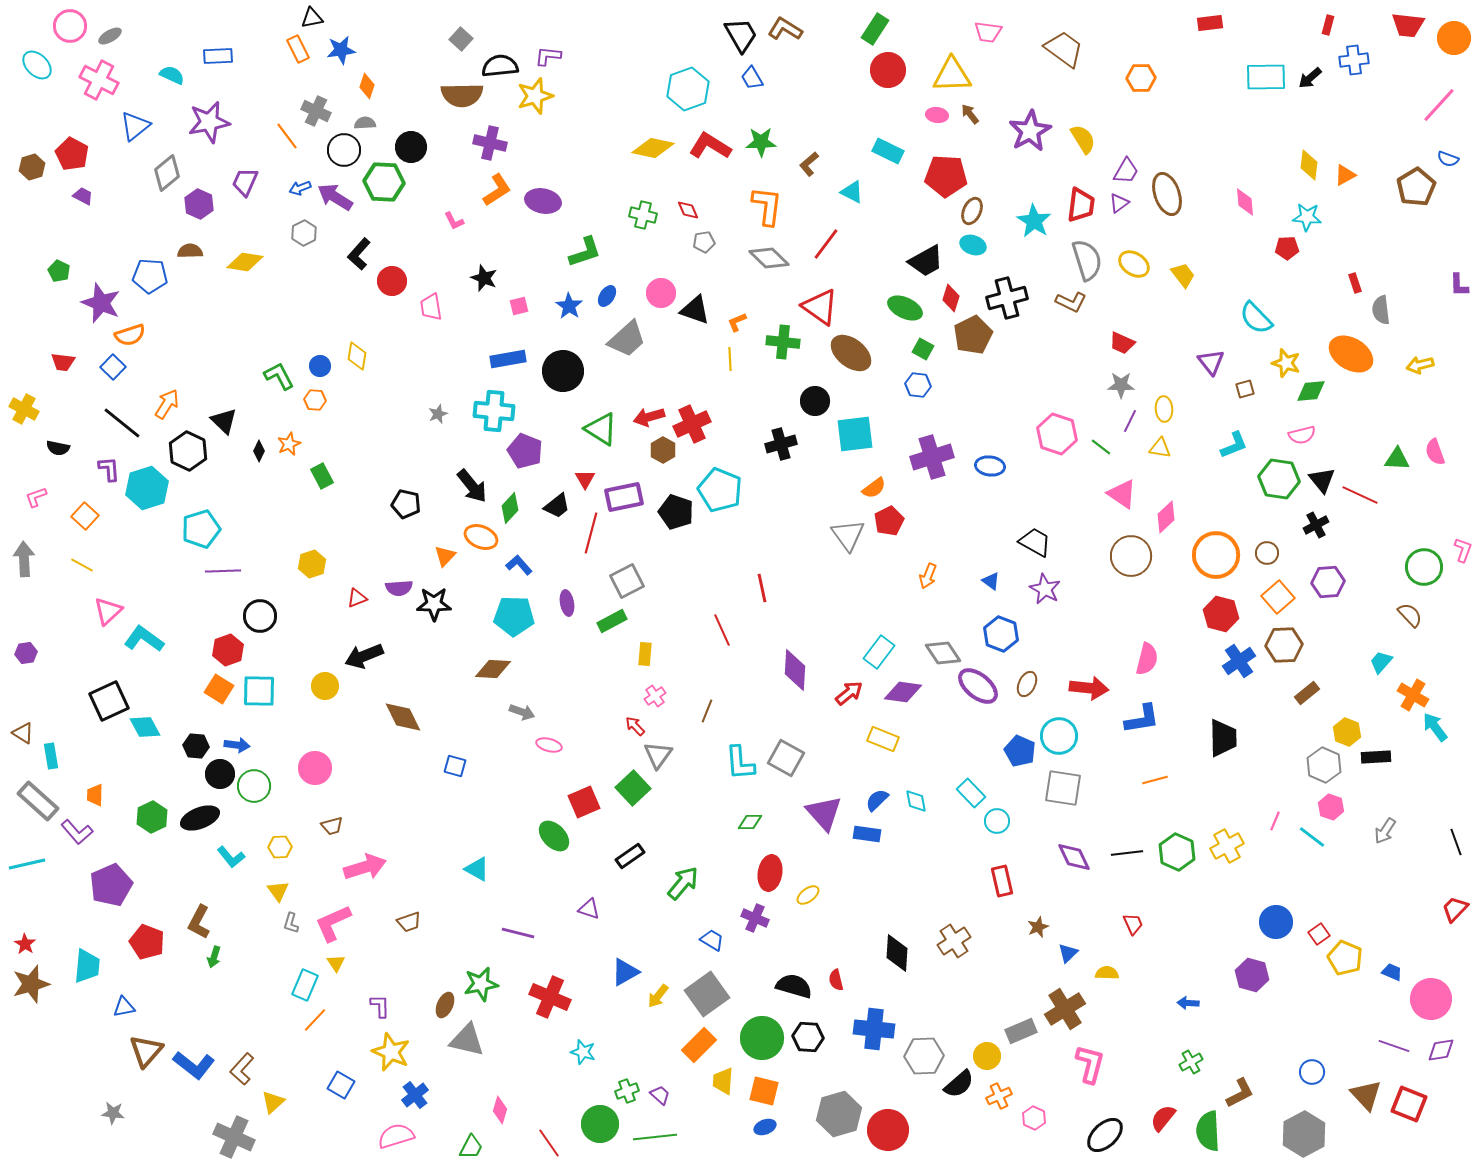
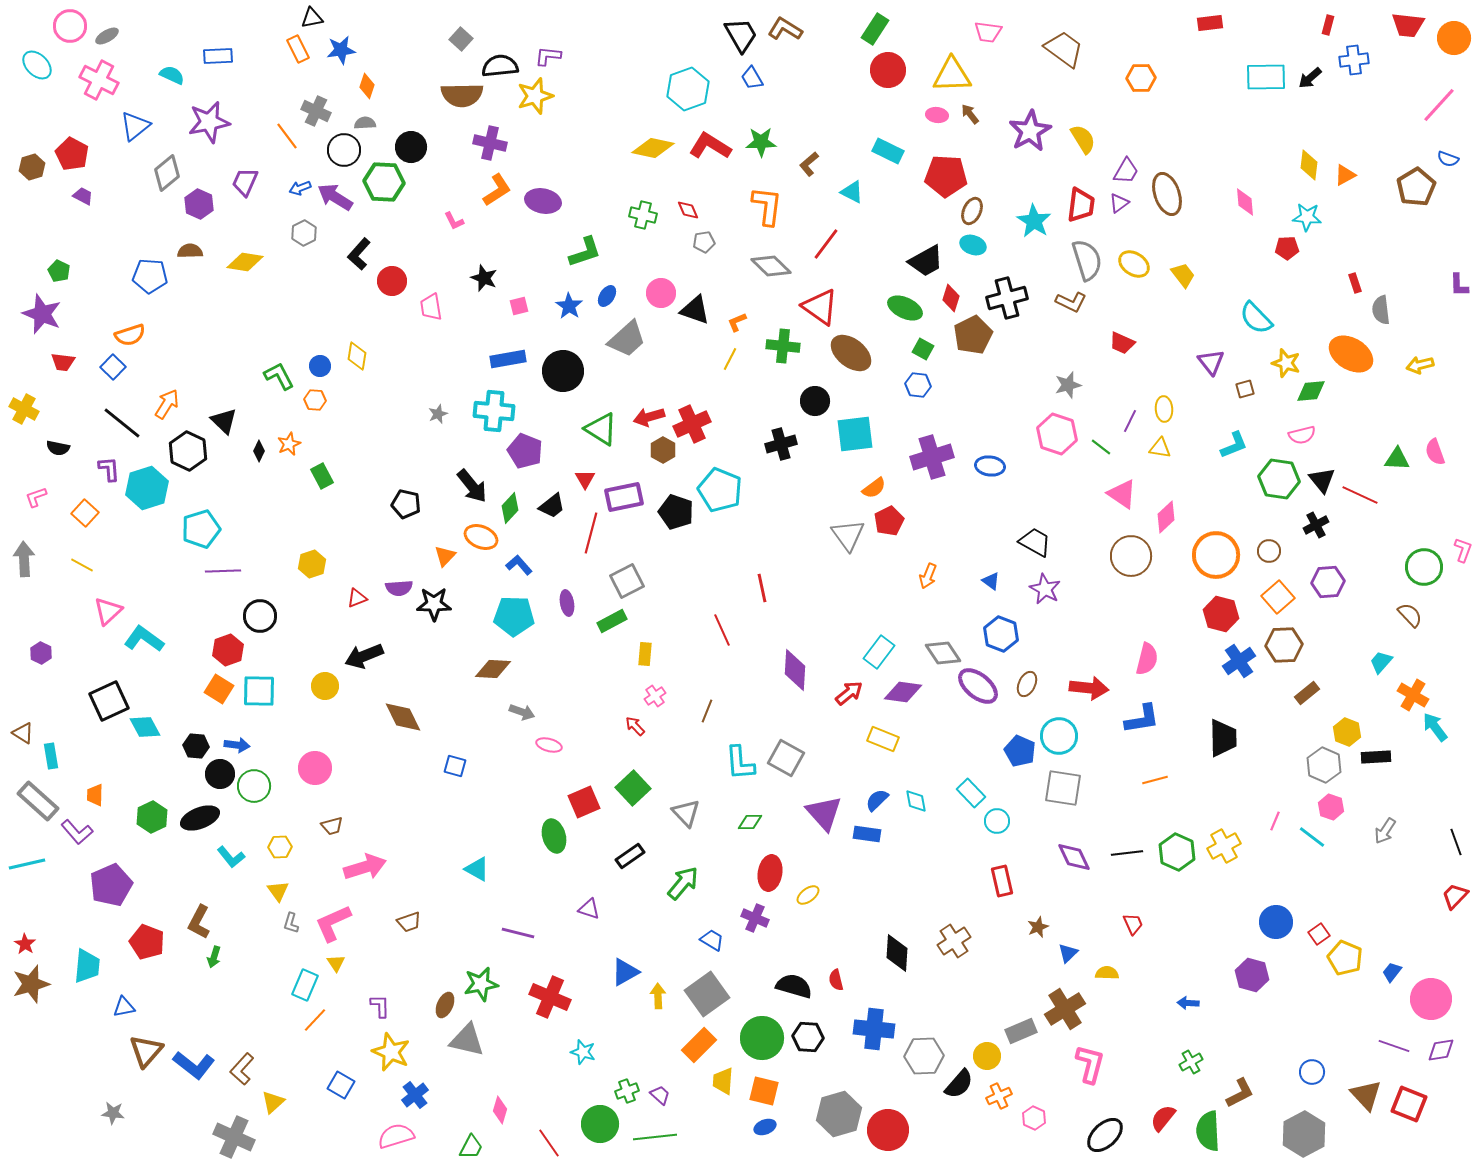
gray ellipse at (110, 36): moved 3 px left
gray diamond at (769, 258): moved 2 px right, 8 px down
purple star at (101, 303): moved 59 px left, 11 px down
green cross at (783, 342): moved 4 px down
yellow line at (730, 359): rotated 30 degrees clockwise
gray star at (1121, 385): moved 53 px left; rotated 16 degrees counterclockwise
black trapezoid at (557, 506): moved 5 px left
orange square at (85, 516): moved 3 px up
brown circle at (1267, 553): moved 2 px right, 2 px up
purple hexagon at (26, 653): moved 15 px right; rotated 25 degrees counterclockwise
gray triangle at (658, 755): moved 28 px right, 58 px down; rotated 20 degrees counterclockwise
green ellipse at (554, 836): rotated 28 degrees clockwise
yellow cross at (1227, 846): moved 3 px left
red trapezoid at (1455, 909): moved 13 px up
blue trapezoid at (1392, 972): rotated 75 degrees counterclockwise
yellow arrow at (658, 996): rotated 140 degrees clockwise
black semicircle at (959, 1084): rotated 8 degrees counterclockwise
